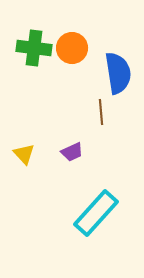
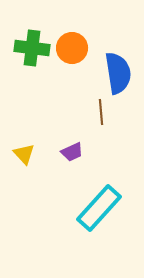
green cross: moved 2 px left
cyan rectangle: moved 3 px right, 5 px up
